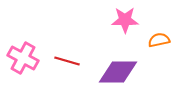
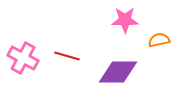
red line: moved 5 px up
